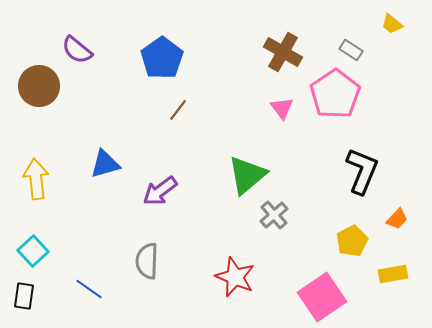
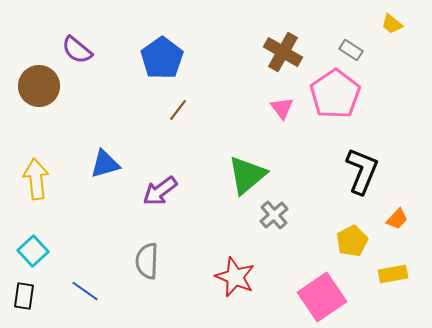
blue line: moved 4 px left, 2 px down
